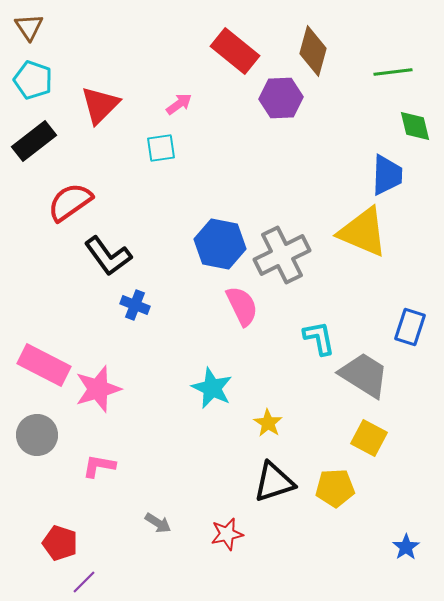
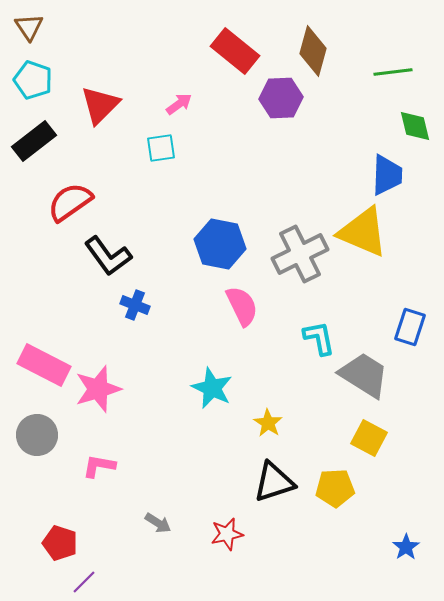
gray cross: moved 18 px right, 1 px up
